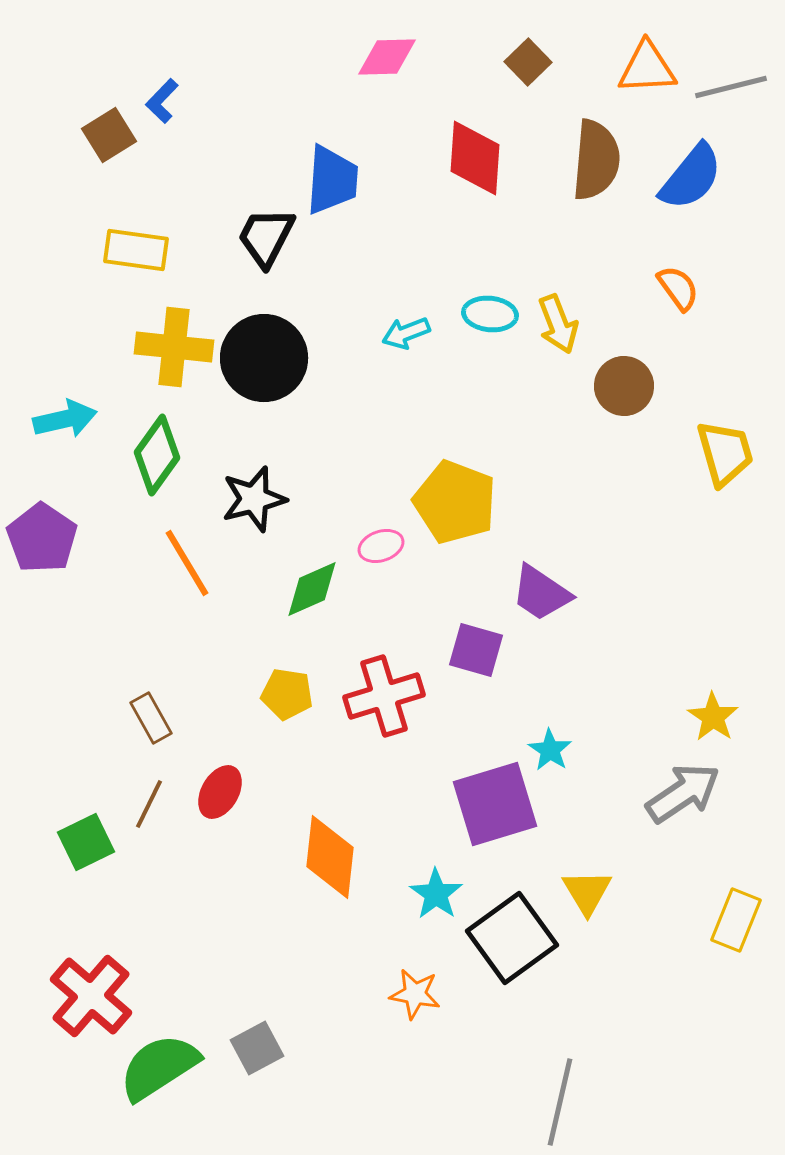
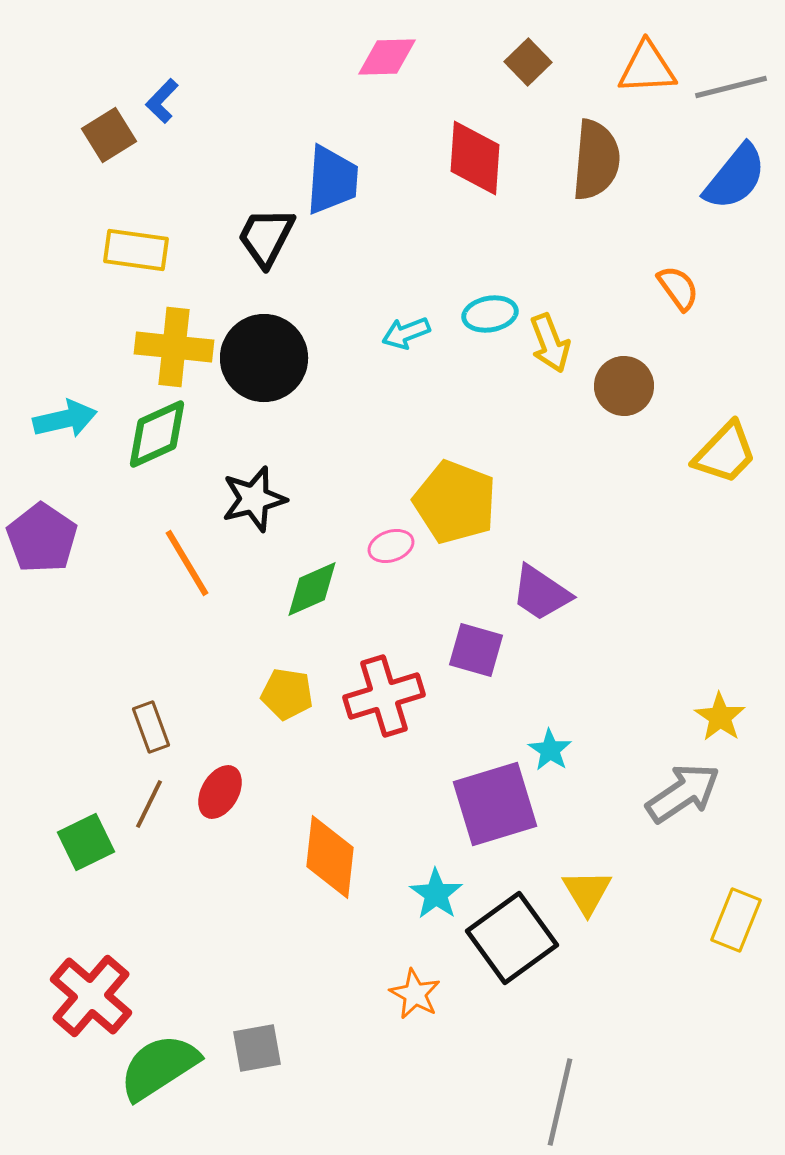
blue semicircle at (691, 177): moved 44 px right
cyan ellipse at (490, 314): rotated 16 degrees counterclockwise
yellow arrow at (558, 324): moved 8 px left, 19 px down
yellow trapezoid at (725, 453): rotated 60 degrees clockwise
green diamond at (157, 455): moved 21 px up; rotated 30 degrees clockwise
pink ellipse at (381, 546): moved 10 px right
yellow star at (713, 717): moved 7 px right
brown rectangle at (151, 718): moved 9 px down; rotated 9 degrees clockwise
orange star at (415, 994): rotated 18 degrees clockwise
gray square at (257, 1048): rotated 18 degrees clockwise
